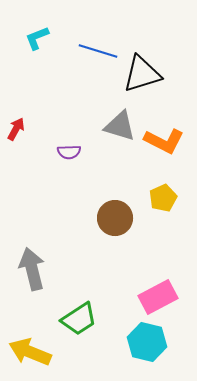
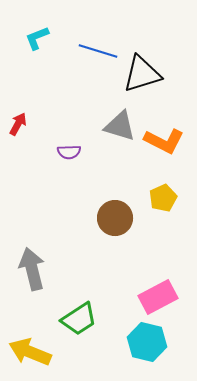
red arrow: moved 2 px right, 5 px up
